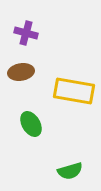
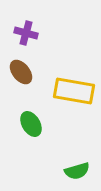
brown ellipse: rotated 60 degrees clockwise
green semicircle: moved 7 px right
